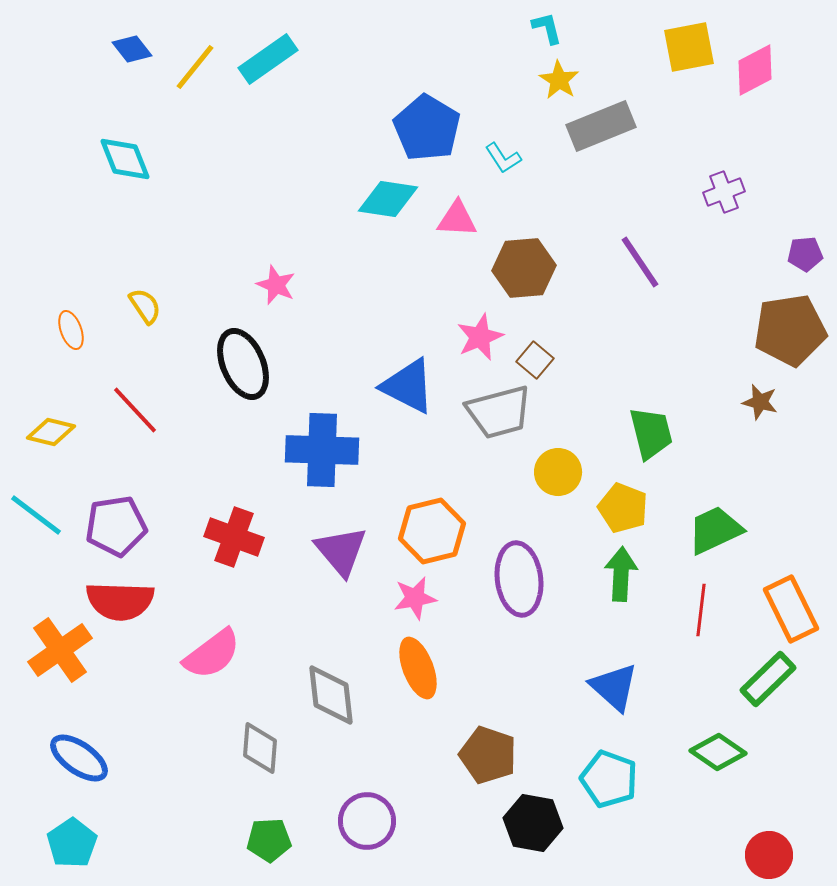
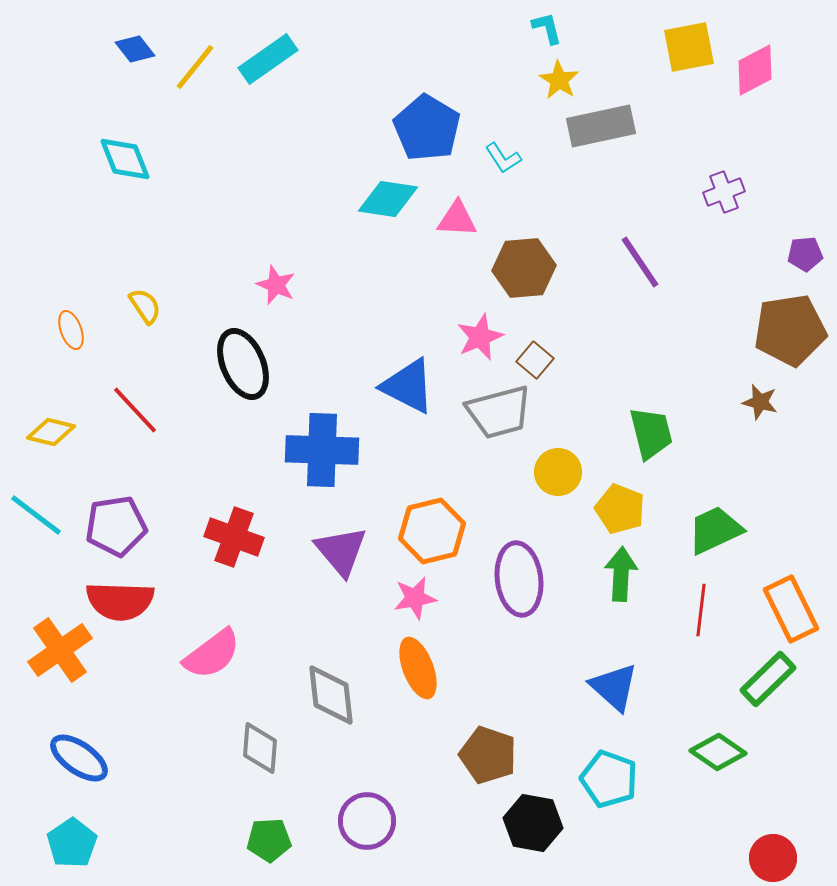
blue diamond at (132, 49): moved 3 px right
gray rectangle at (601, 126): rotated 10 degrees clockwise
yellow pentagon at (623, 508): moved 3 px left, 1 px down
red circle at (769, 855): moved 4 px right, 3 px down
